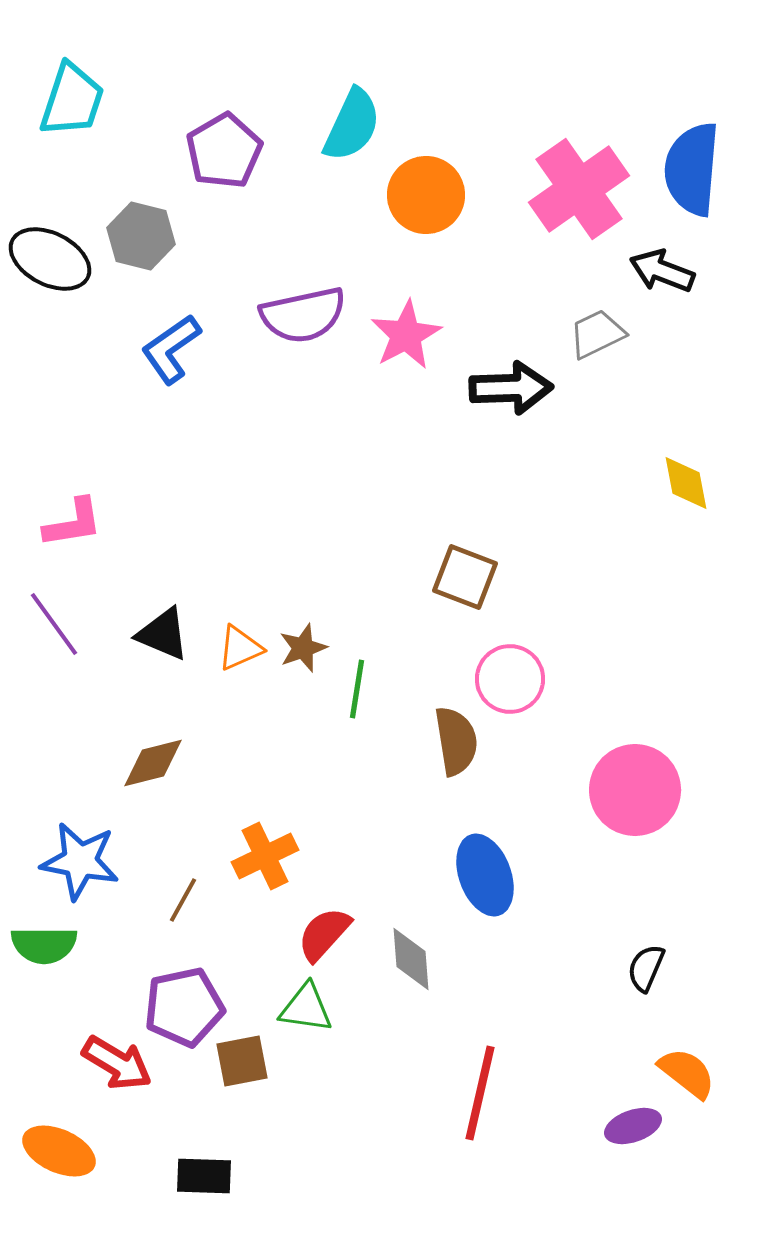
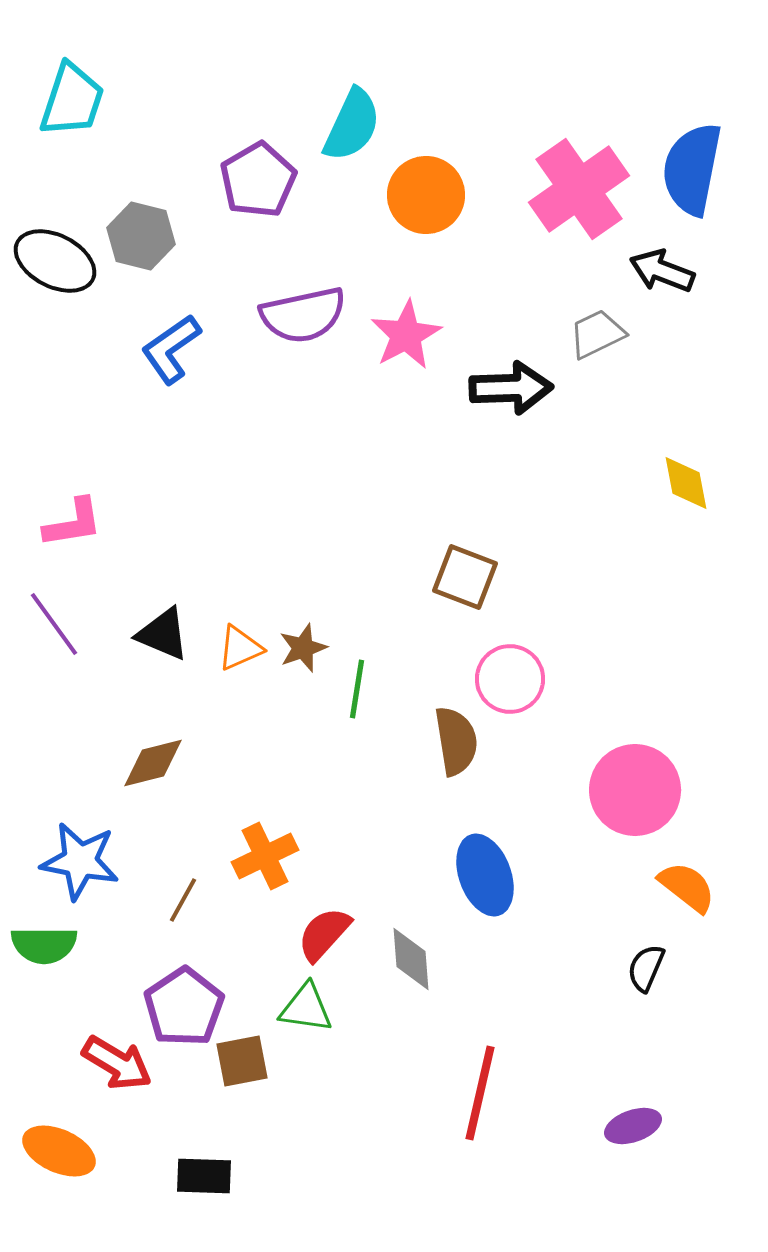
purple pentagon at (224, 151): moved 34 px right, 29 px down
blue semicircle at (692, 169): rotated 6 degrees clockwise
black ellipse at (50, 259): moved 5 px right, 2 px down
purple pentagon at (184, 1007): rotated 22 degrees counterclockwise
orange semicircle at (687, 1073): moved 186 px up
